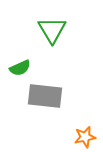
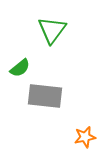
green triangle: rotated 8 degrees clockwise
green semicircle: rotated 15 degrees counterclockwise
